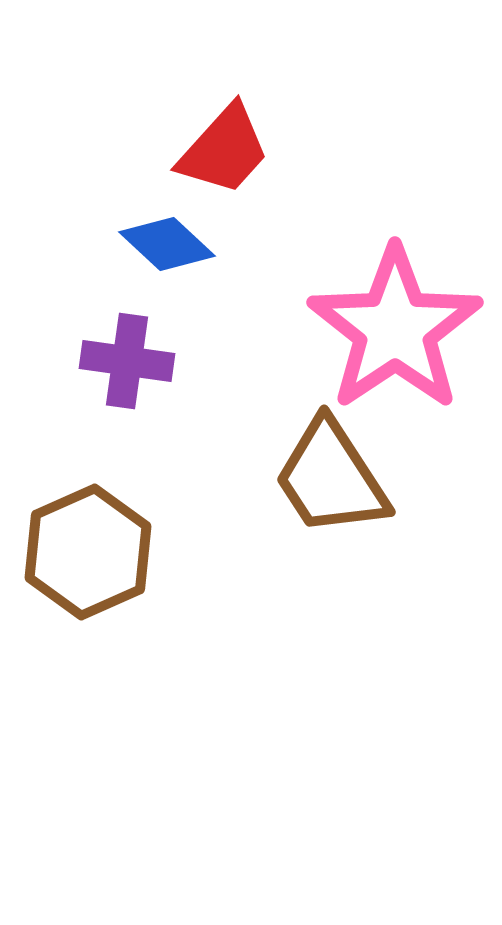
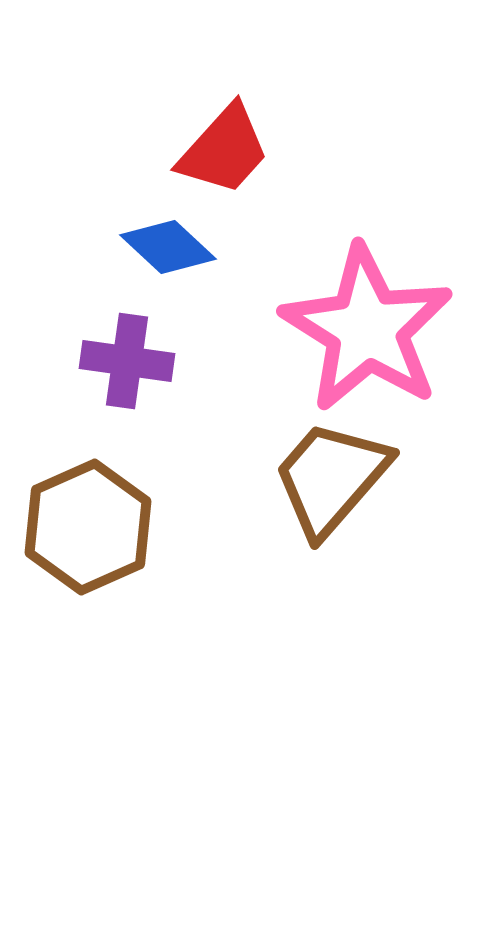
blue diamond: moved 1 px right, 3 px down
pink star: moved 28 px left; rotated 6 degrees counterclockwise
brown trapezoid: rotated 74 degrees clockwise
brown hexagon: moved 25 px up
